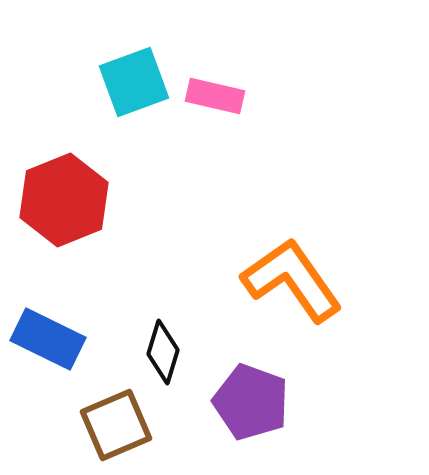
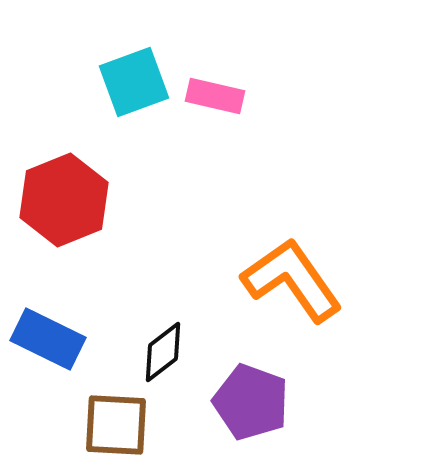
black diamond: rotated 36 degrees clockwise
brown square: rotated 26 degrees clockwise
